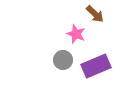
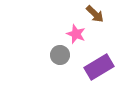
gray circle: moved 3 px left, 5 px up
purple rectangle: moved 3 px right, 1 px down; rotated 8 degrees counterclockwise
